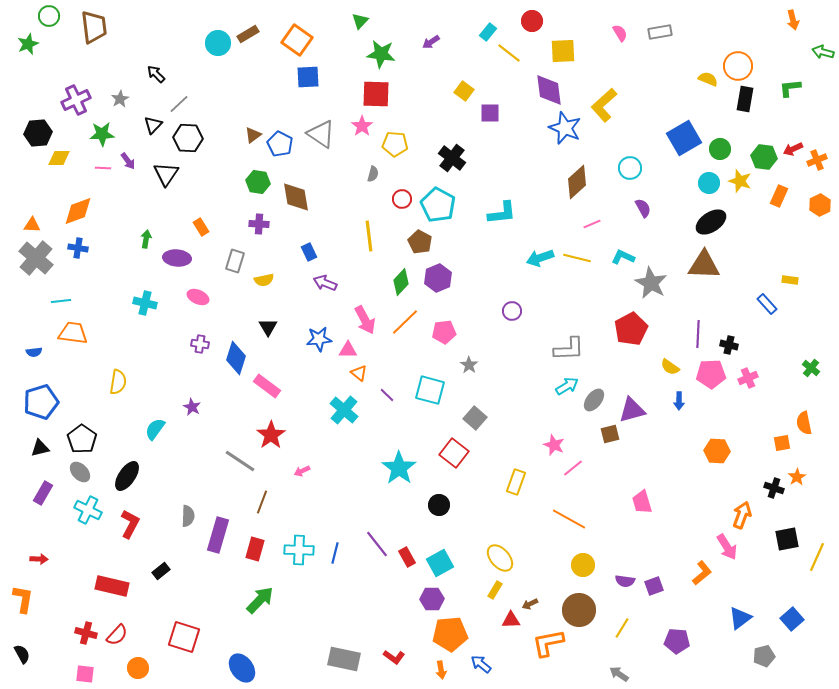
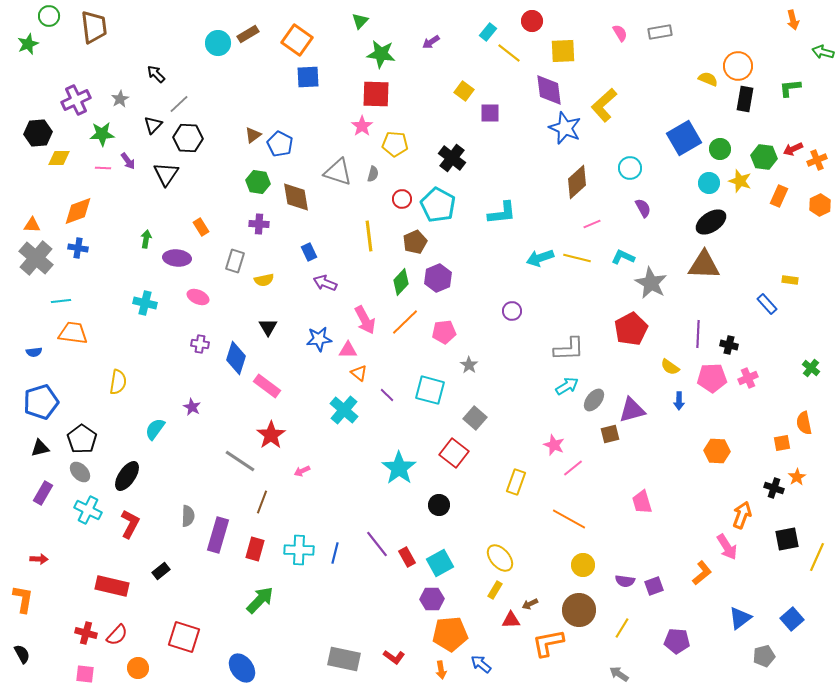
gray triangle at (321, 134): moved 17 px right, 38 px down; rotated 16 degrees counterclockwise
brown pentagon at (420, 242): moved 5 px left; rotated 20 degrees clockwise
pink pentagon at (711, 374): moved 1 px right, 4 px down
